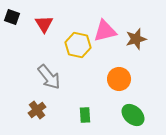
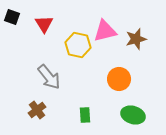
green ellipse: rotated 25 degrees counterclockwise
